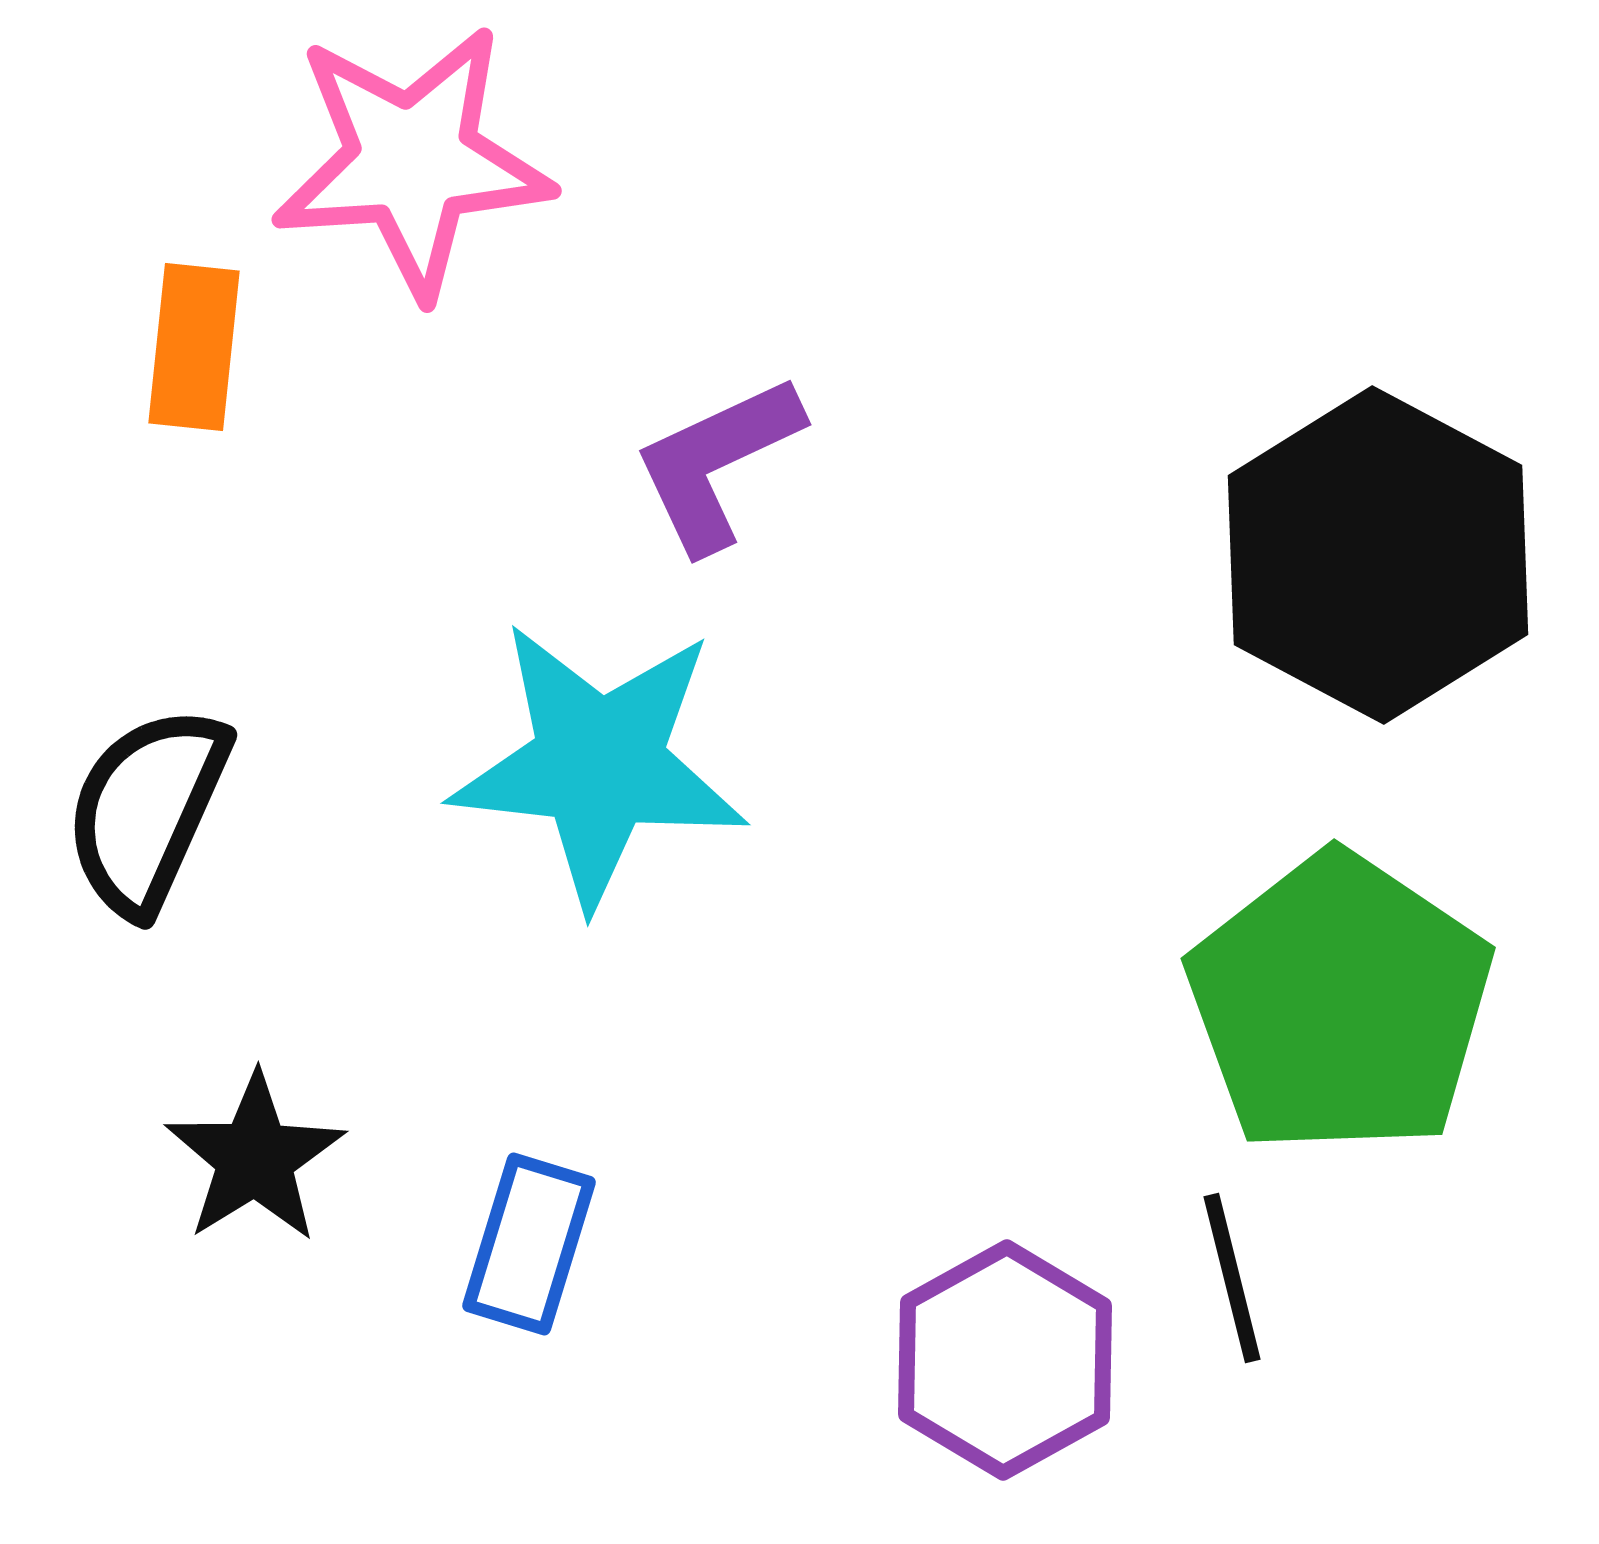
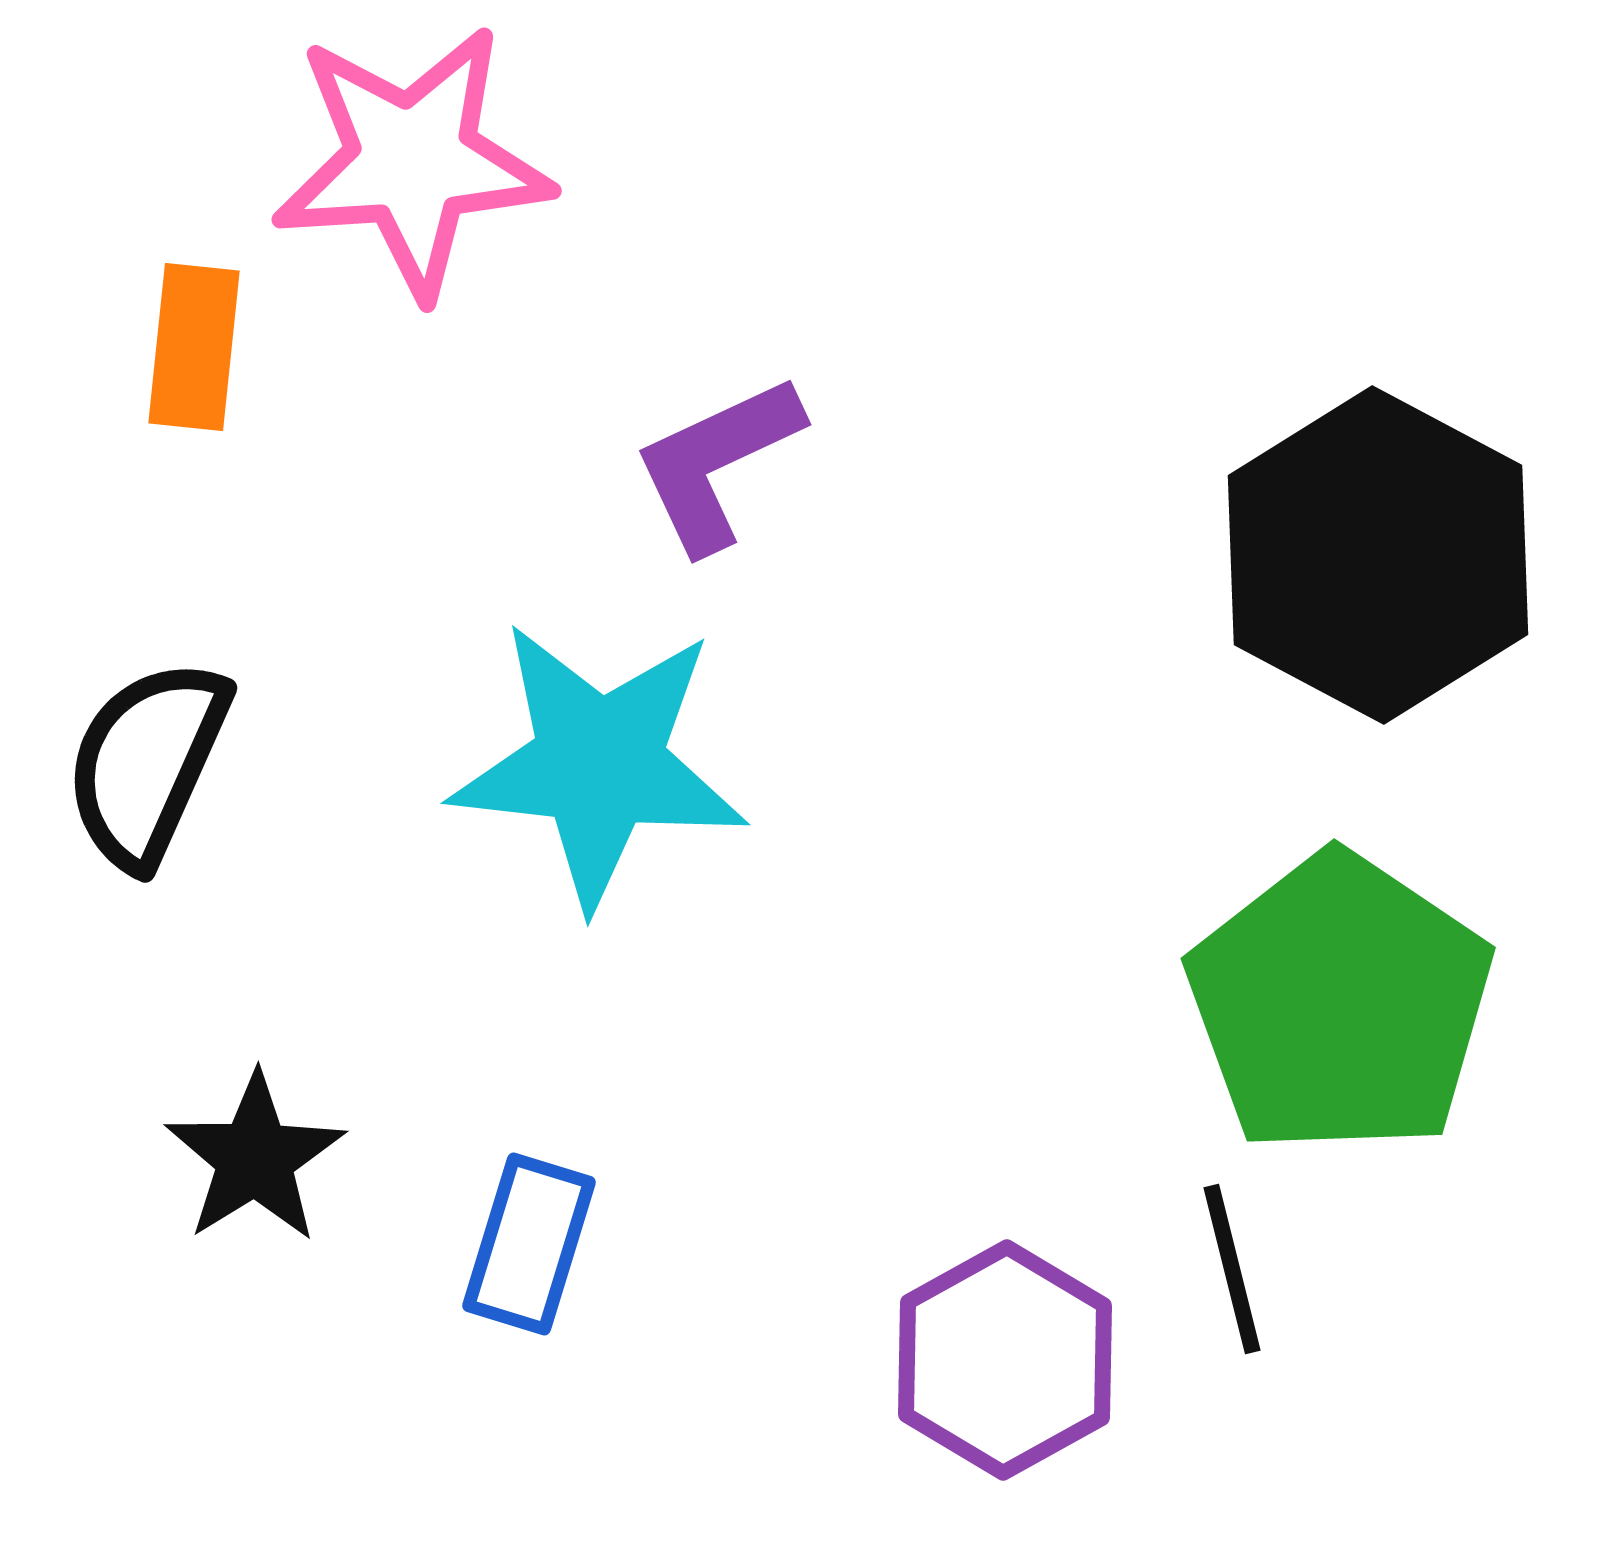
black semicircle: moved 47 px up
black line: moved 9 px up
